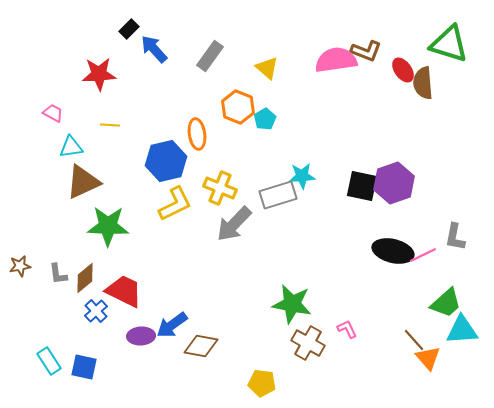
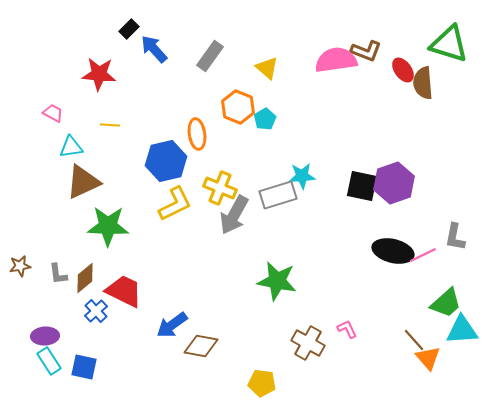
red star at (99, 74): rotated 8 degrees clockwise
gray arrow at (234, 224): moved 9 px up; rotated 15 degrees counterclockwise
green star at (292, 304): moved 15 px left, 23 px up
purple ellipse at (141, 336): moved 96 px left
